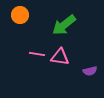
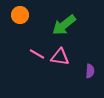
pink line: rotated 21 degrees clockwise
purple semicircle: rotated 72 degrees counterclockwise
